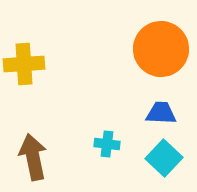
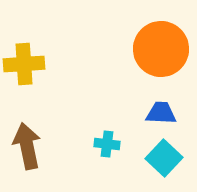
brown arrow: moved 6 px left, 11 px up
